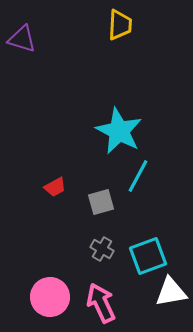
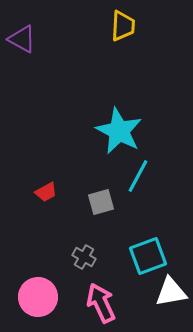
yellow trapezoid: moved 3 px right, 1 px down
purple triangle: rotated 12 degrees clockwise
red trapezoid: moved 9 px left, 5 px down
gray cross: moved 18 px left, 8 px down
pink circle: moved 12 px left
